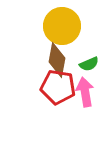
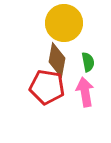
yellow circle: moved 2 px right, 3 px up
green semicircle: moved 1 px left, 2 px up; rotated 78 degrees counterclockwise
red pentagon: moved 11 px left
